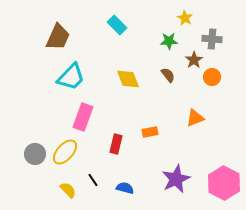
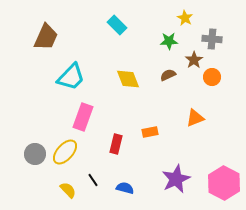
brown trapezoid: moved 12 px left
brown semicircle: rotated 77 degrees counterclockwise
